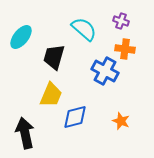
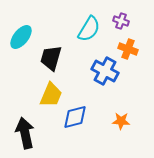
cyan semicircle: moved 5 px right; rotated 80 degrees clockwise
orange cross: moved 3 px right; rotated 12 degrees clockwise
black trapezoid: moved 3 px left, 1 px down
orange star: rotated 18 degrees counterclockwise
